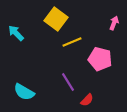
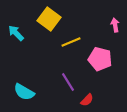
yellow square: moved 7 px left
pink arrow: moved 1 px right, 2 px down; rotated 32 degrees counterclockwise
yellow line: moved 1 px left
